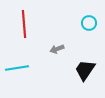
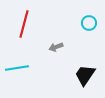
red line: rotated 20 degrees clockwise
gray arrow: moved 1 px left, 2 px up
black trapezoid: moved 5 px down
